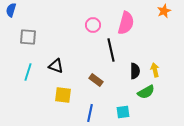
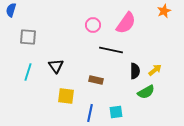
pink semicircle: rotated 20 degrees clockwise
black line: rotated 65 degrees counterclockwise
black triangle: rotated 35 degrees clockwise
yellow arrow: rotated 64 degrees clockwise
brown rectangle: rotated 24 degrees counterclockwise
yellow square: moved 3 px right, 1 px down
cyan square: moved 7 px left
